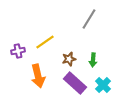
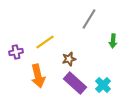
purple cross: moved 2 px left, 1 px down
green arrow: moved 20 px right, 19 px up
